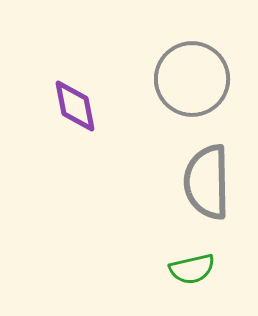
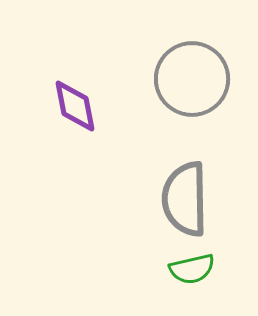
gray semicircle: moved 22 px left, 17 px down
